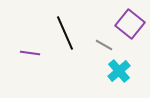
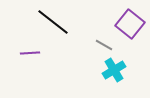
black line: moved 12 px left, 11 px up; rotated 28 degrees counterclockwise
purple line: rotated 12 degrees counterclockwise
cyan cross: moved 5 px left, 1 px up; rotated 10 degrees clockwise
